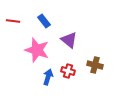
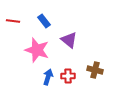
brown cross: moved 5 px down
red cross: moved 5 px down; rotated 16 degrees counterclockwise
